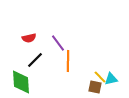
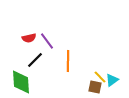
purple line: moved 11 px left, 2 px up
cyan triangle: moved 1 px right, 1 px down; rotated 24 degrees counterclockwise
